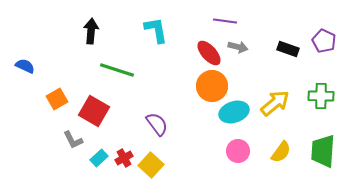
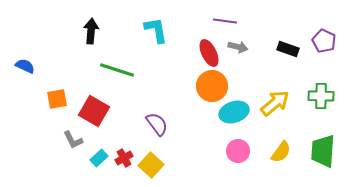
red ellipse: rotated 16 degrees clockwise
orange square: rotated 20 degrees clockwise
